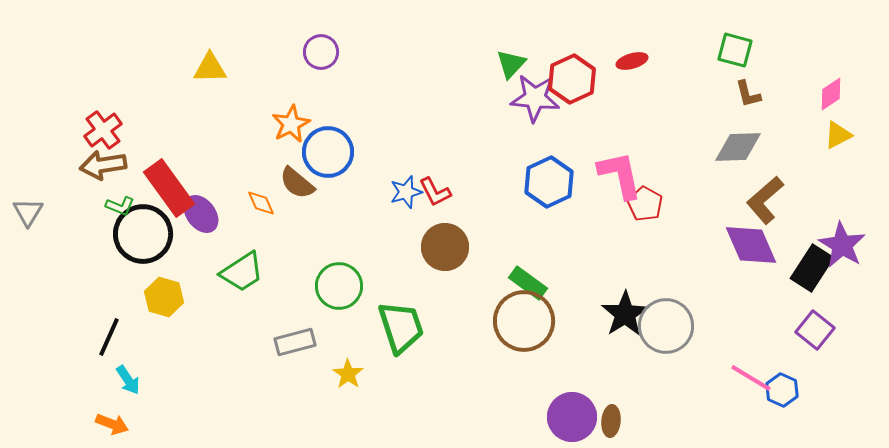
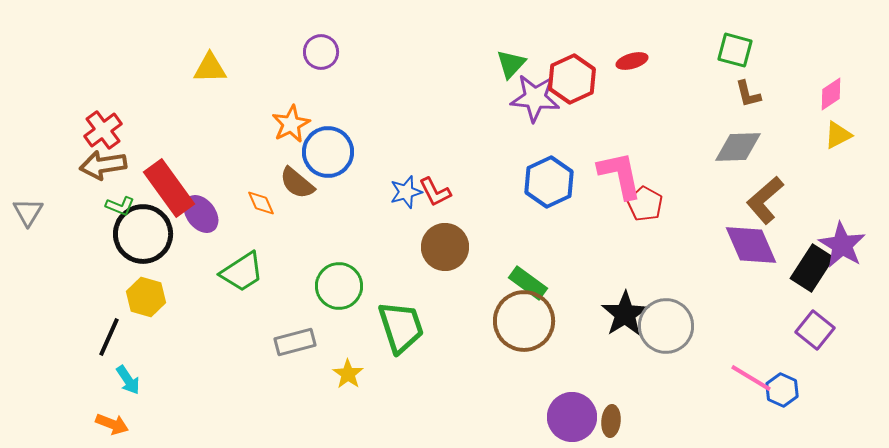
yellow hexagon at (164, 297): moved 18 px left
